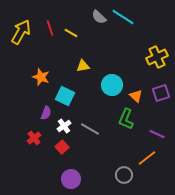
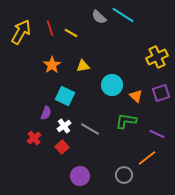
cyan line: moved 2 px up
orange star: moved 11 px right, 12 px up; rotated 18 degrees clockwise
green L-shape: moved 2 px down; rotated 75 degrees clockwise
purple circle: moved 9 px right, 3 px up
